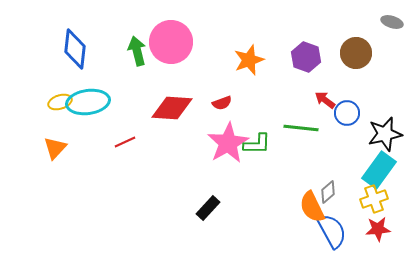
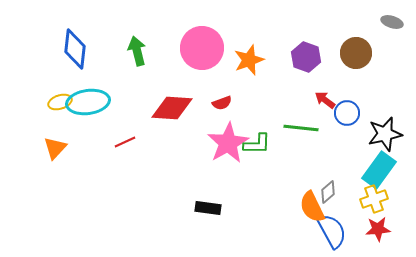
pink circle: moved 31 px right, 6 px down
black rectangle: rotated 55 degrees clockwise
